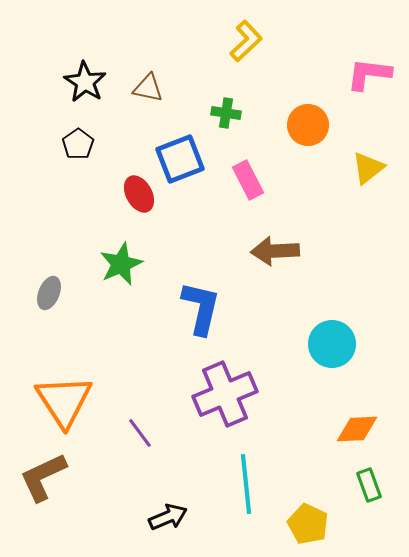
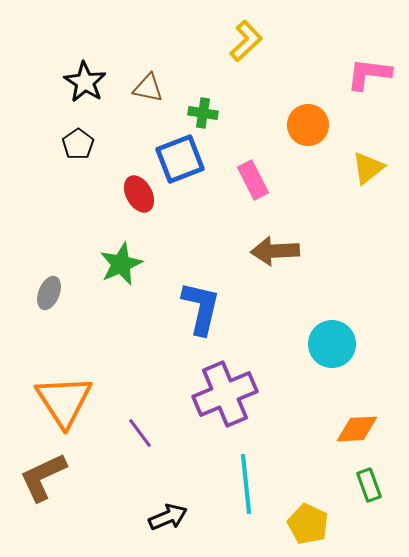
green cross: moved 23 px left
pink rectangle: moved 5 px right
